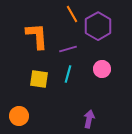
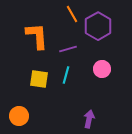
cyan line: moved 2 px left, 1 px down
